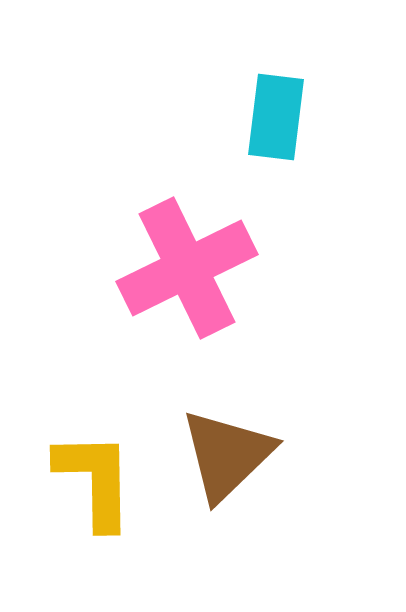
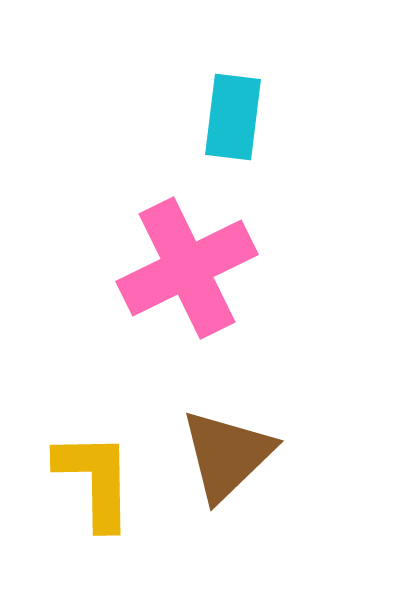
cyan rectangle: moved 43 px left
